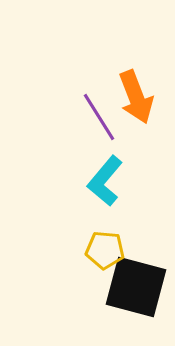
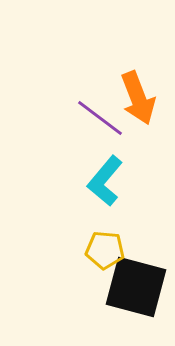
orange arrow: moved 2 px right, 1 px down
purple line: moved 1 px right, 1 px down; rotated 21 degrees counterclockwise
